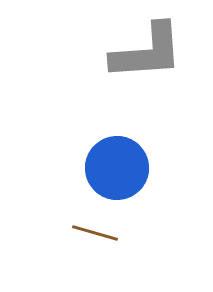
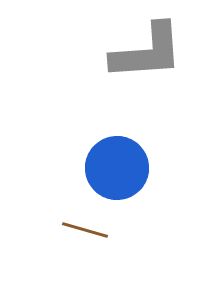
brown line: moved 10 px left, 3 px up
